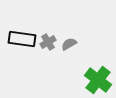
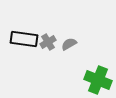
black rectangle: moved 2 px right
green cross: rotated 16 degrees counterclockwise
